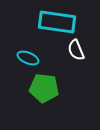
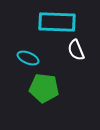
cyan rectangle: rotated 6 degrees counterclockwise
